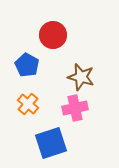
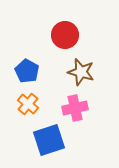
red circle: moved 12 px right
blue pentagon: moved 6 px down
brown star: moved 5 px up
blue square: moved 2 px left, 3 px up
